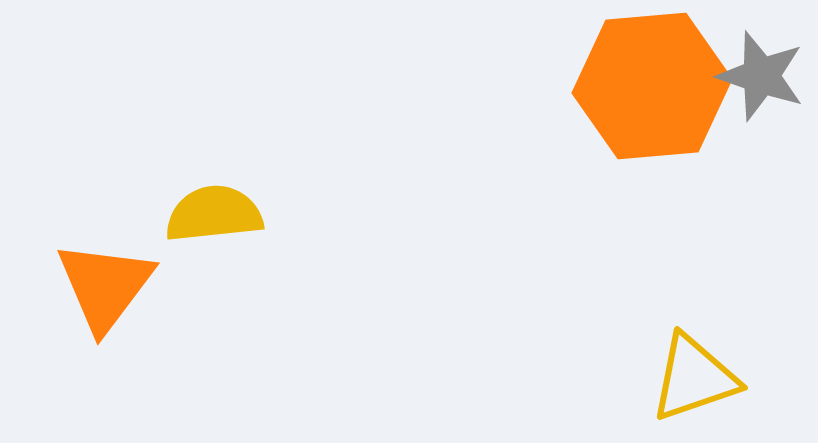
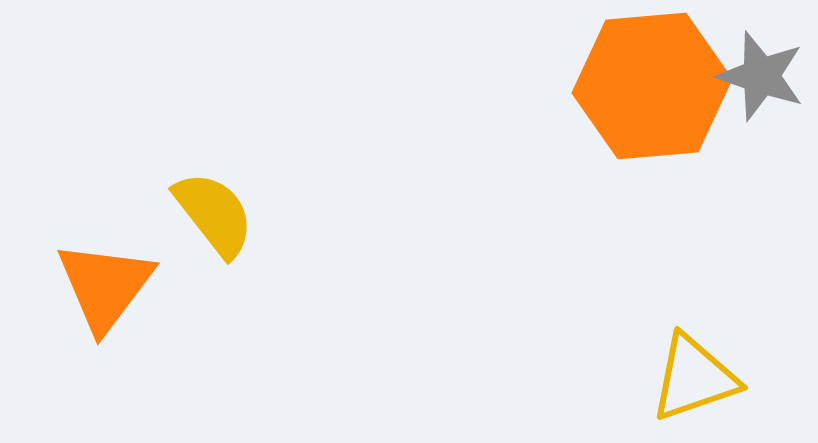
yellow semicircle: rotated 58 degrees clockwise
